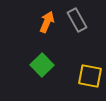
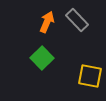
gray rectangle: rotated 15 degrees counterclockwise
green square: moved 7 px up
